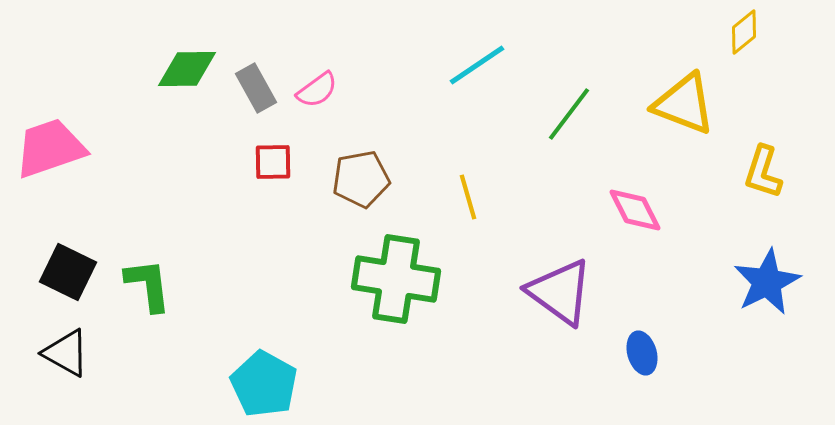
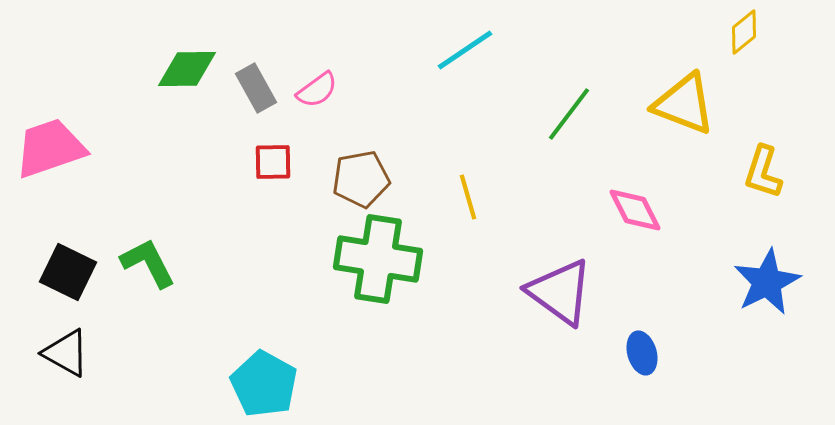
cyan line: moved 12 px left, 15 px up
green cross: moved 18 px left, 20 px up
green L-shape: moved 22 px up; rotated 20 degrees counterclockwise
